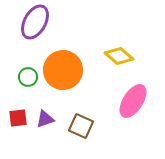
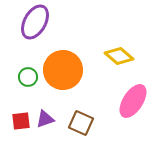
red square: moved 3 px right, 3 px down
brown square: moved 3 px up
